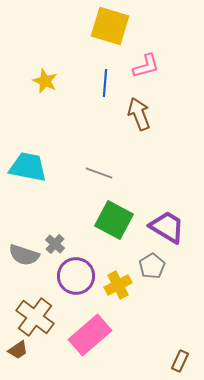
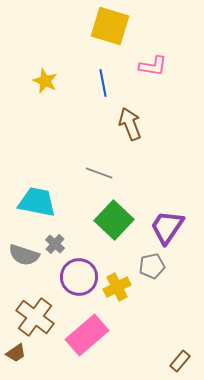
pink L-shape: moved 7 px right; rotated 24 degrees clockwise
blue line: moved 2 px left; rotated 16 degrees counterclockwise
brown arrow: moved 9 px left, 10 px down
cyan trapezoid: moved 9 px right, 35 px down
green square: rotated 15 degrees clockwise
purple trapezoid: rotated 87 degrees counterclockwise
gray pentagon: rotated 20 degrees clockwise
purple circle: moved 3 px right, 1 px down
yellow cross: moved 1 px left, 2 px down
pink rectangle: moved 3 px left
brown trapezoid: moved 2 px left, 3 px down
brown rectangle: rotated 15 degrees clockwise
